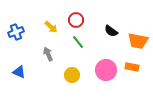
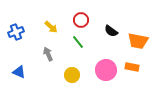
red circle: moved 5 px right
